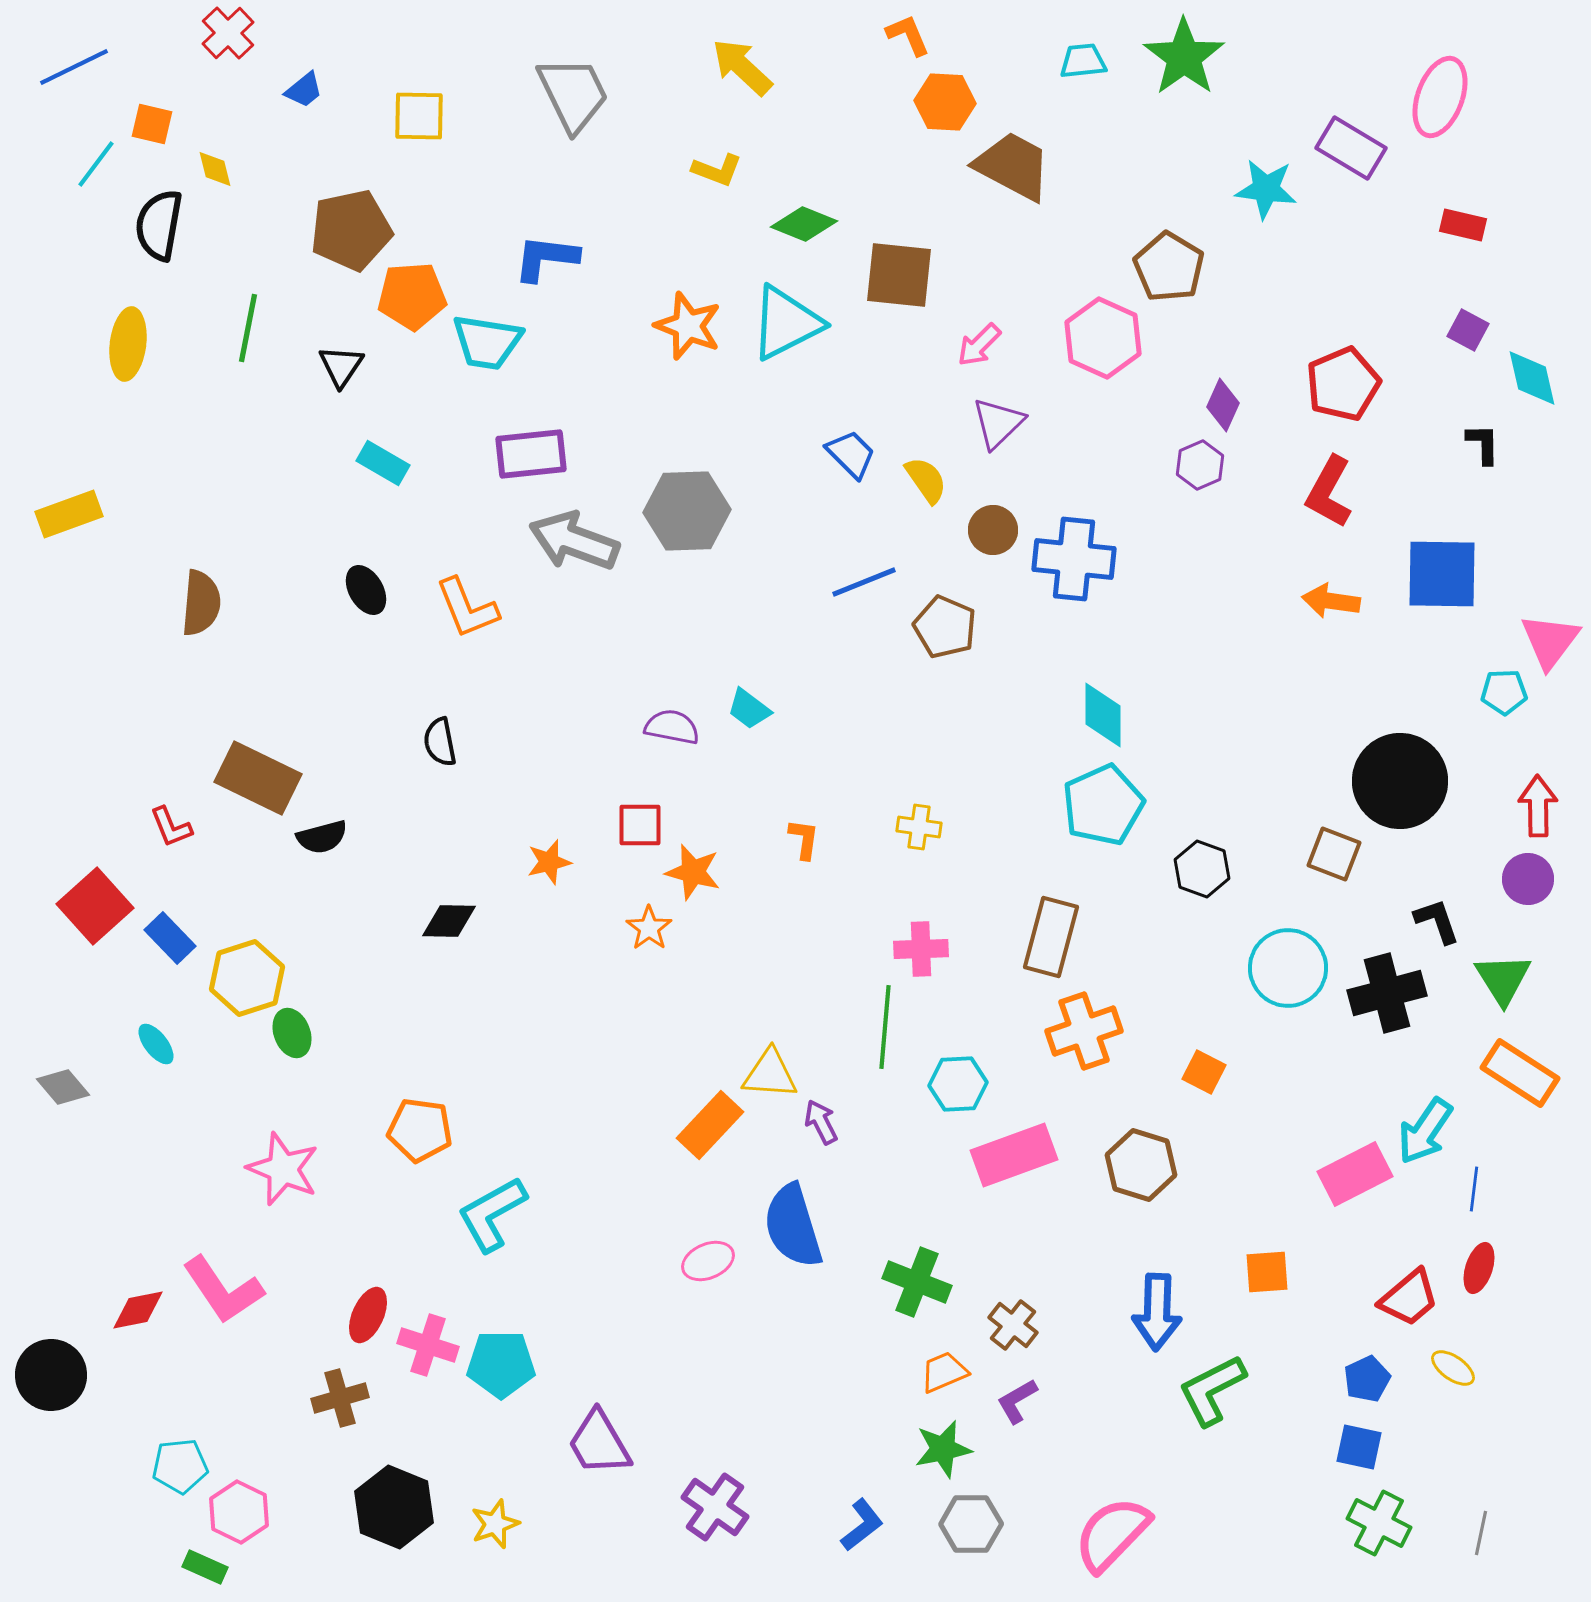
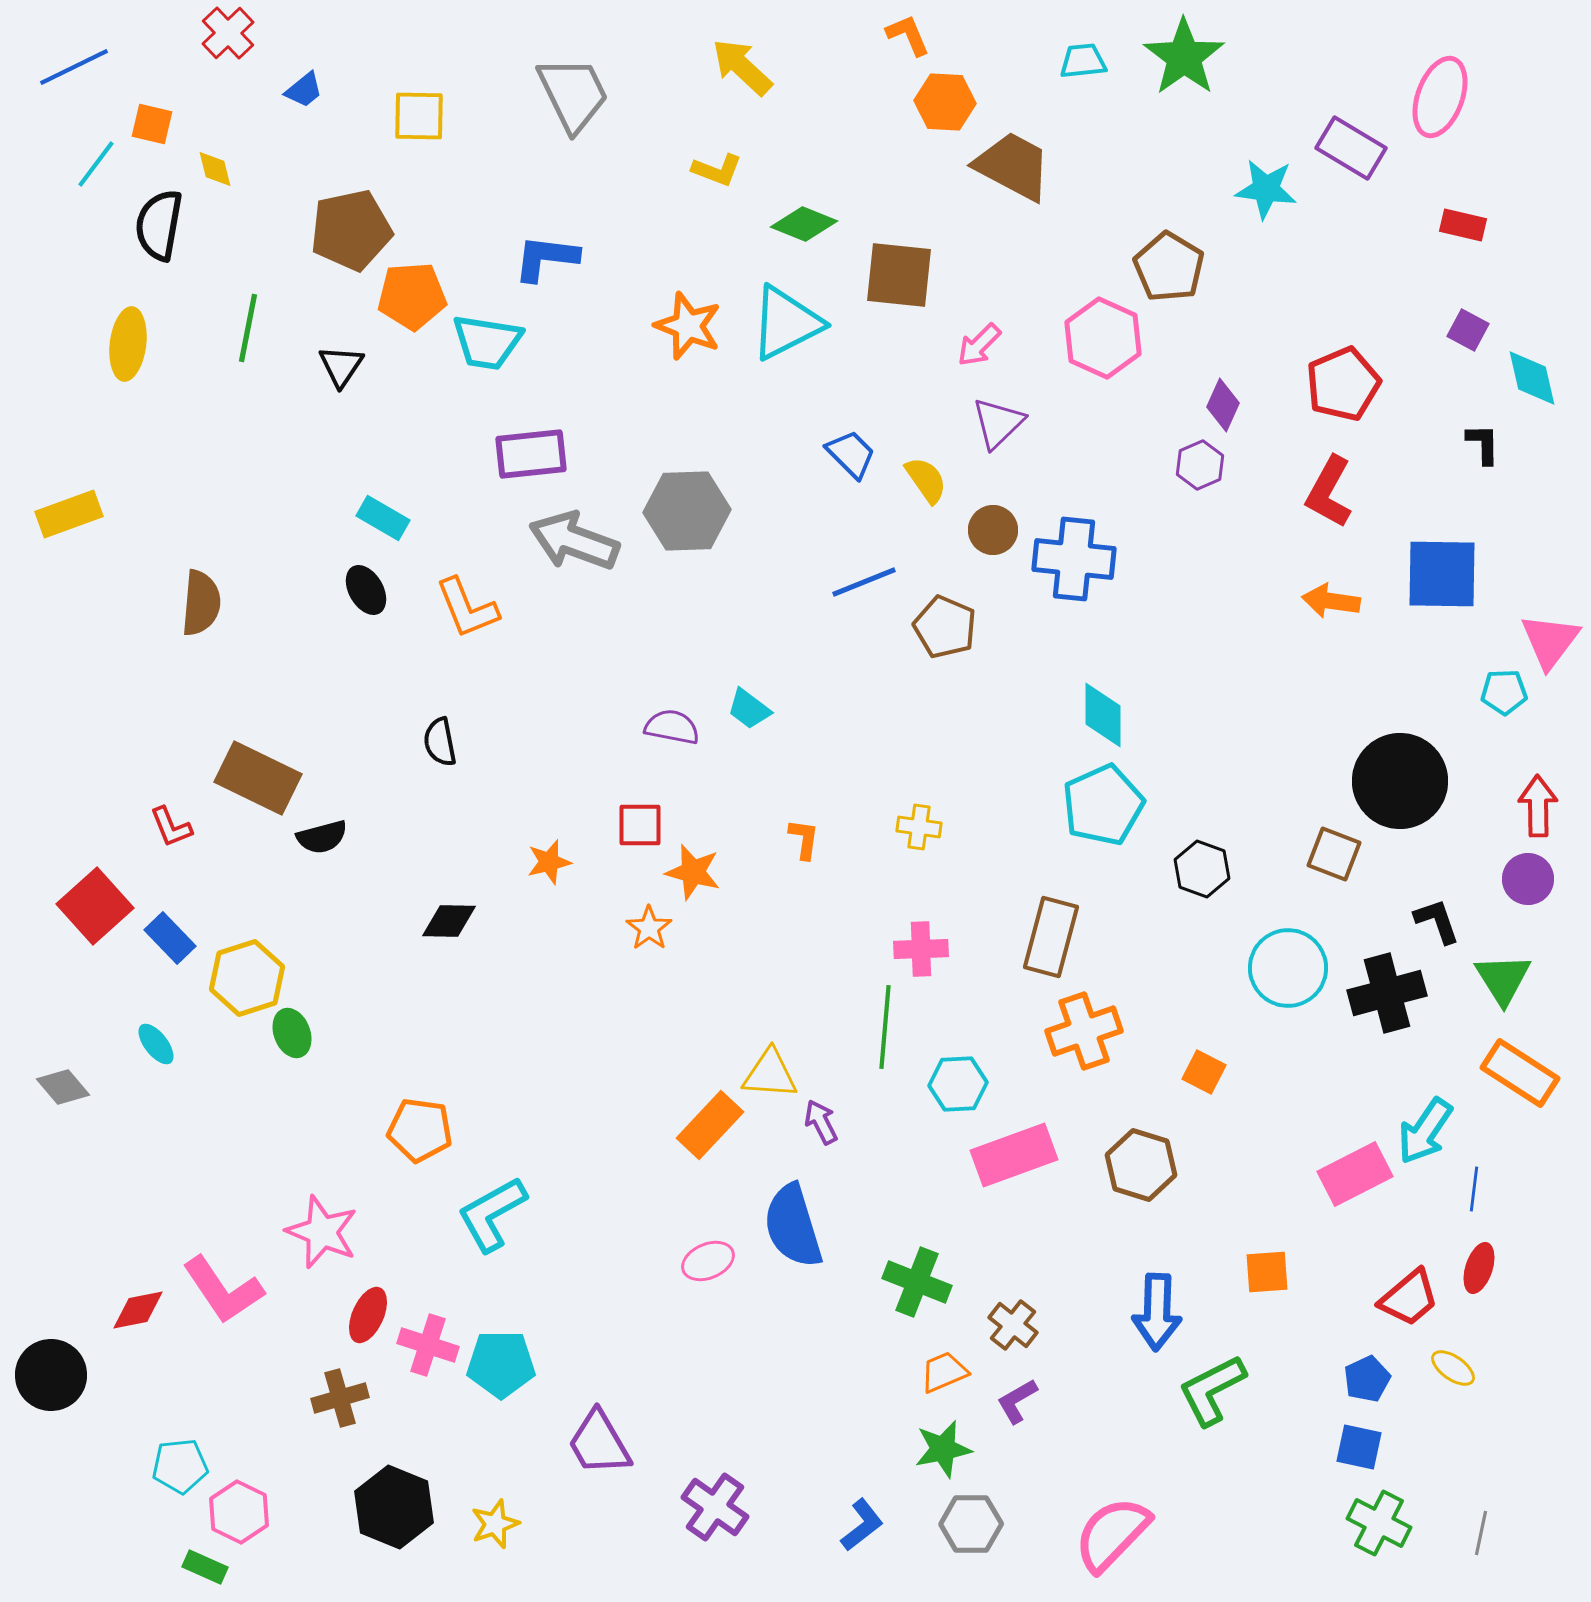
cyan rectangle at (383, 463): moved 55 px down
pink star at (283, 1169): moved 39 px right, 63 px down
